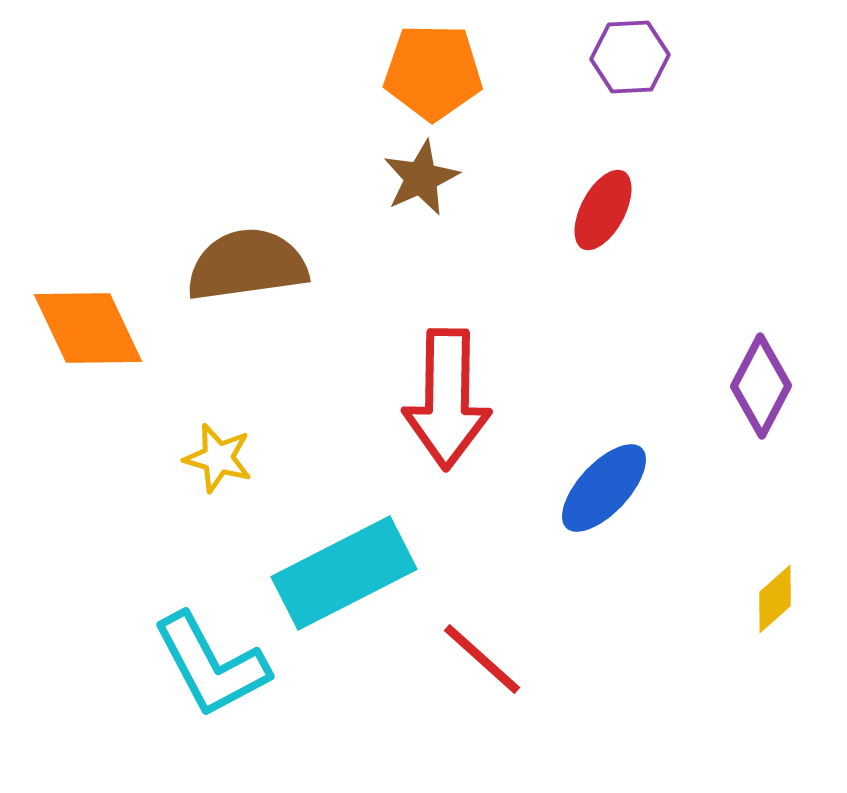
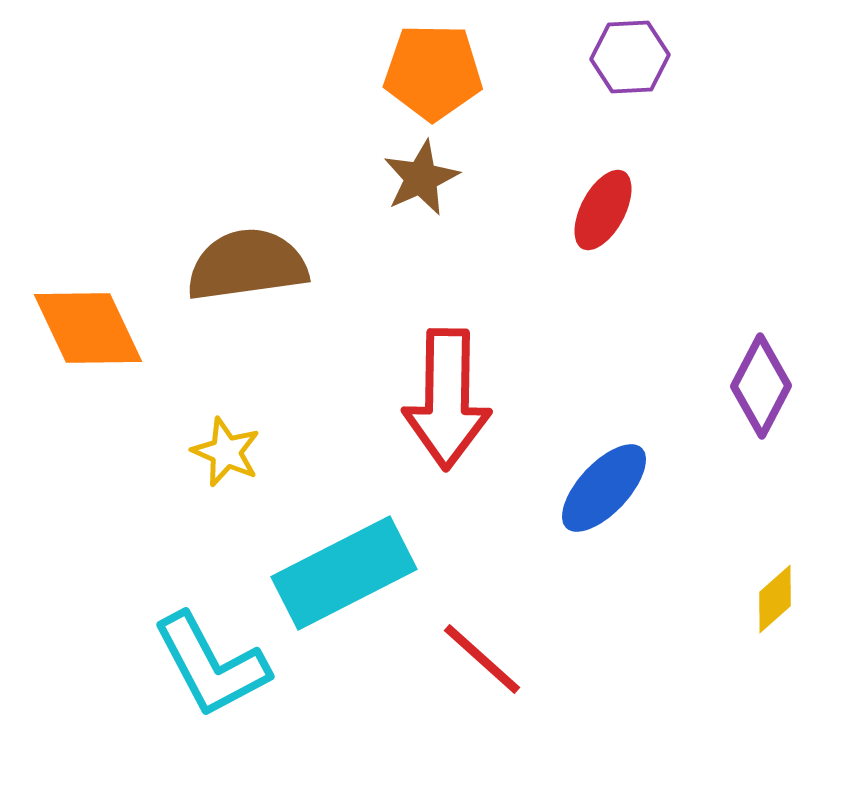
yellow star: moved 8 px right, 6 px up; rotated 8 degrees clockwise
